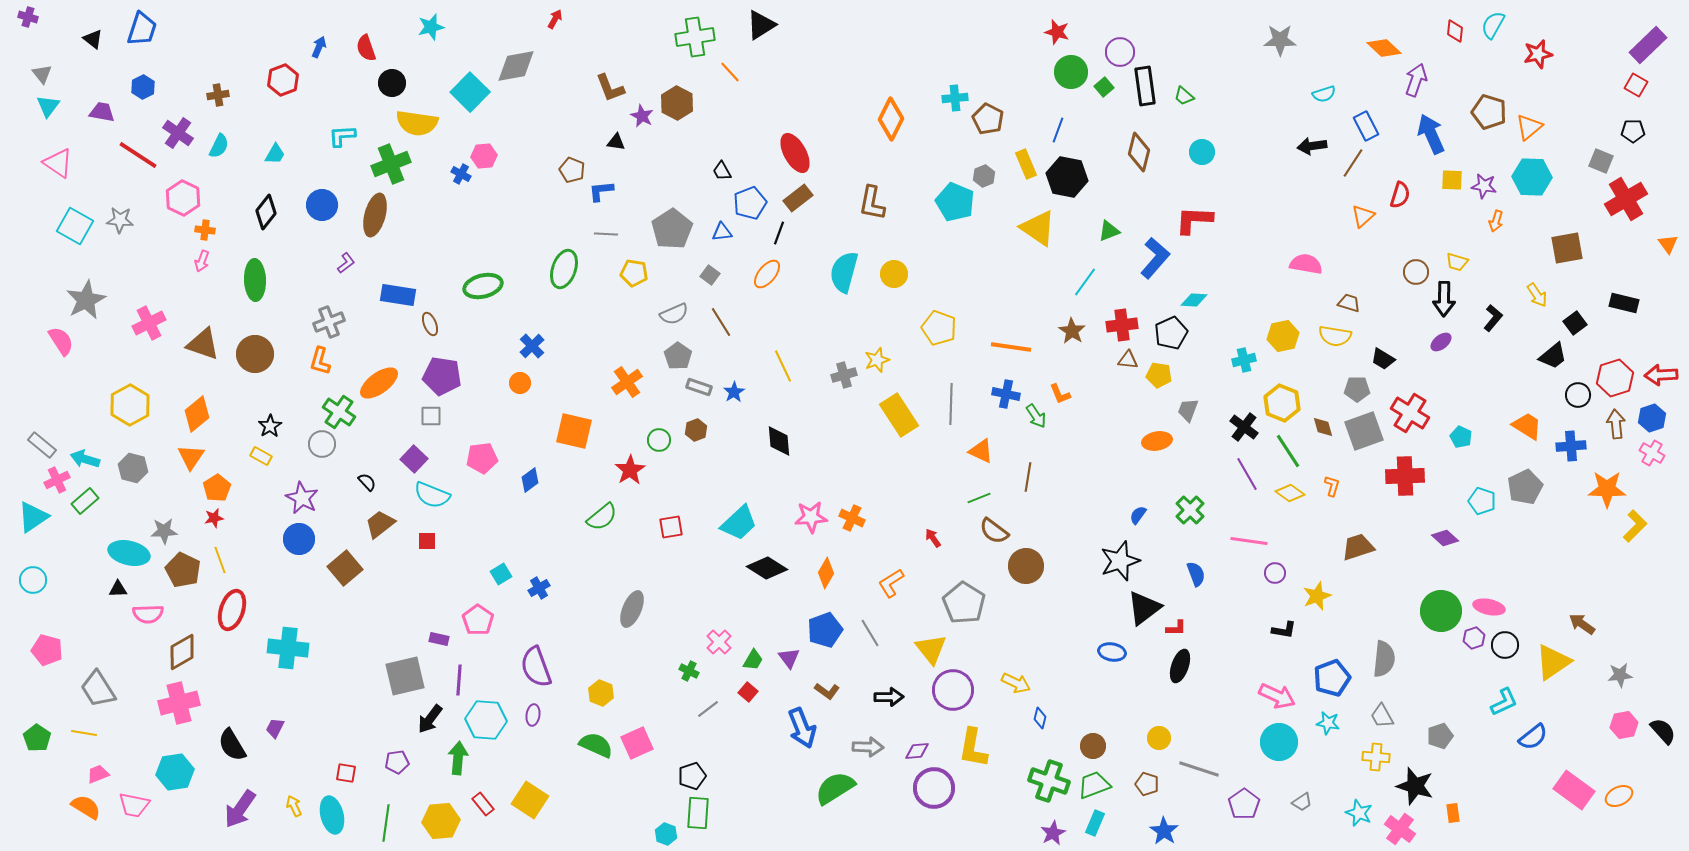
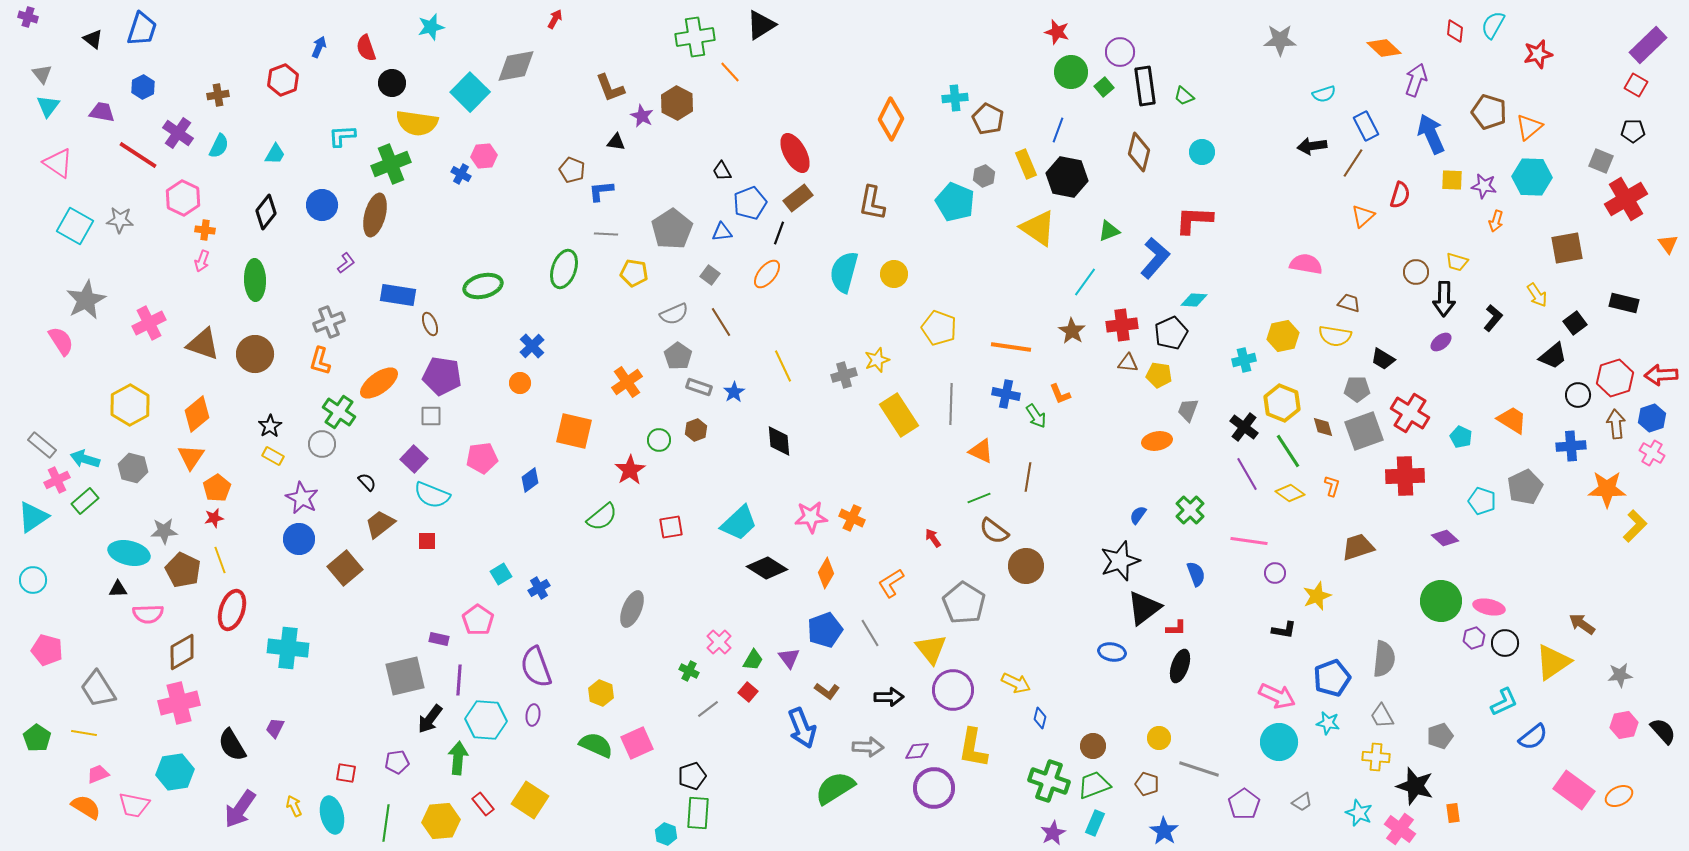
brown triangle at (1128, 360): moved 3 px down
orange trapezoid at (1527, 426): moved 15 px left, 6 px up
yellow rectangle at (261, 456): moved 12 px right
green circle at (1441, 611): moved 10 px up
black circle at (1505, 645): moved 2 px up
